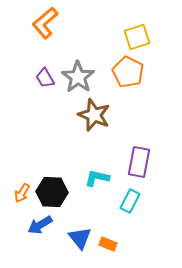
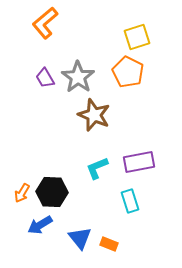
purple rectangle: rotated 68 degrees clockwise
cyan L-shape: moved 10 px up; rotated 35 degrees counterclockwise
cyan rectangle: rotated 45 degrees counterclockwise
orange rectangle: moved 1 px right
